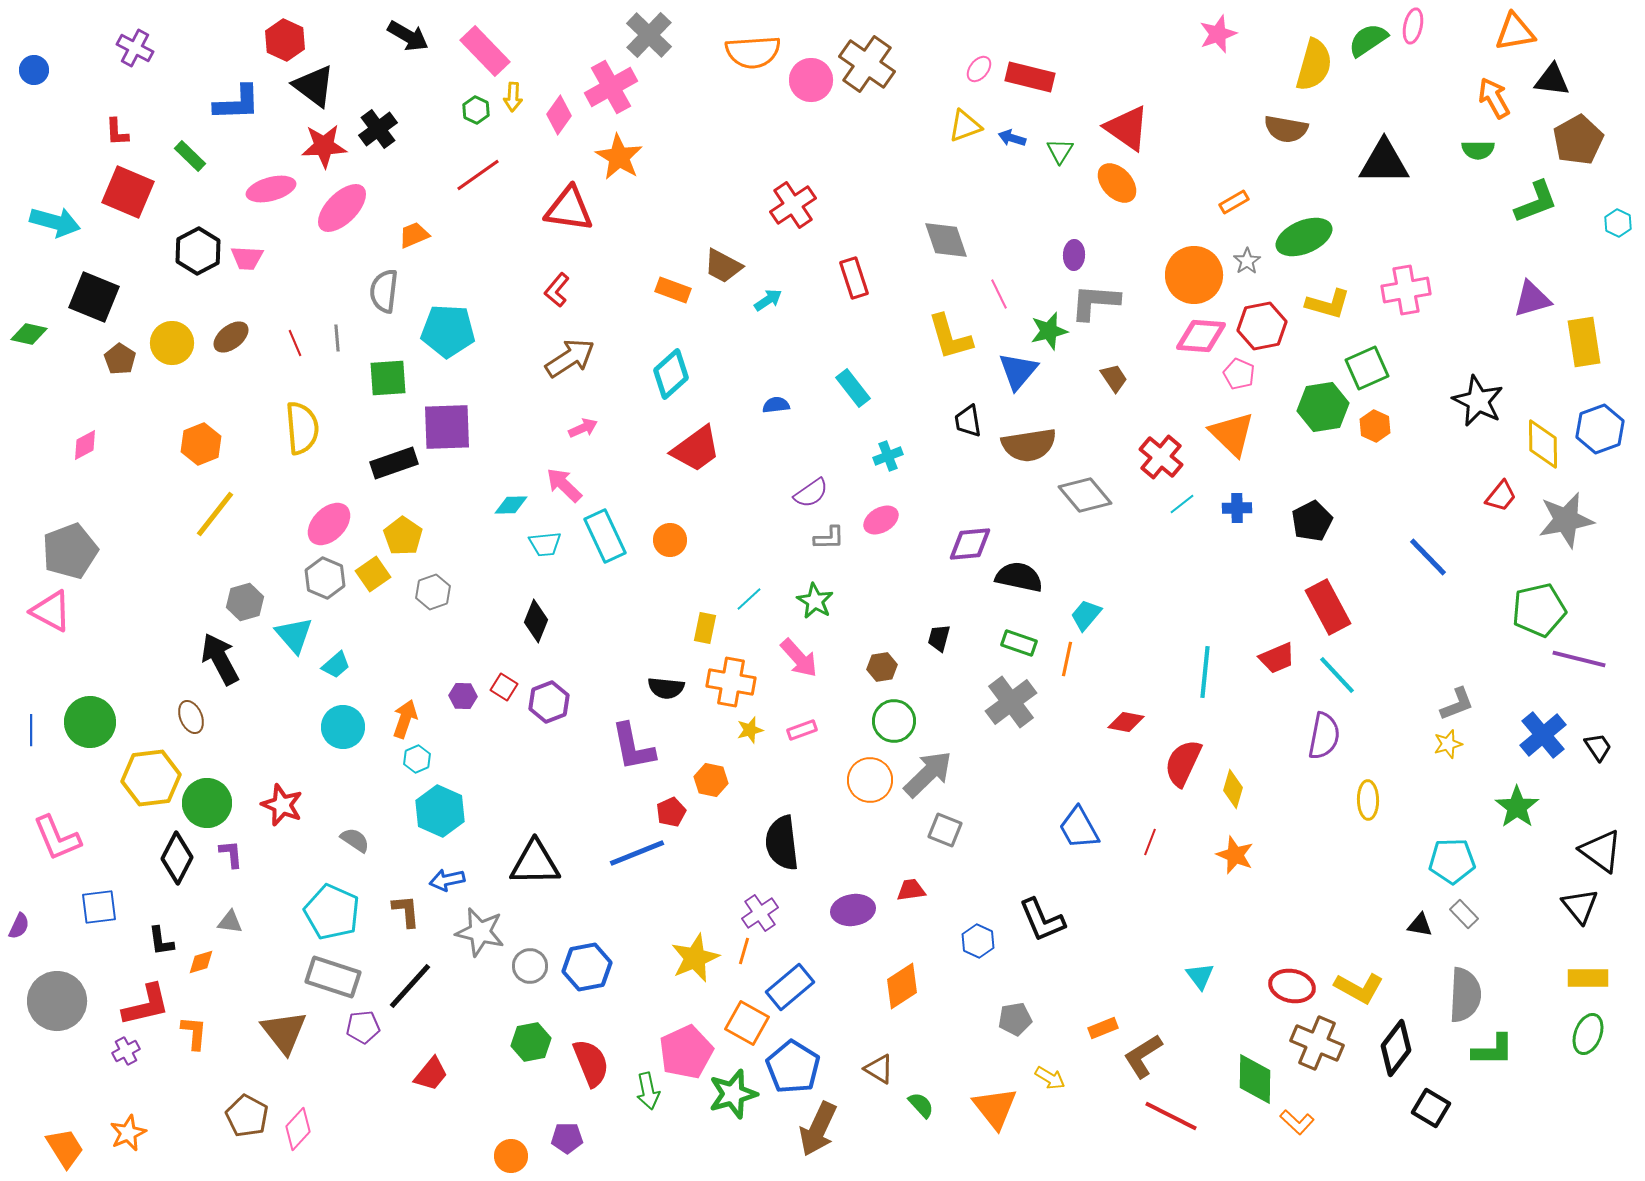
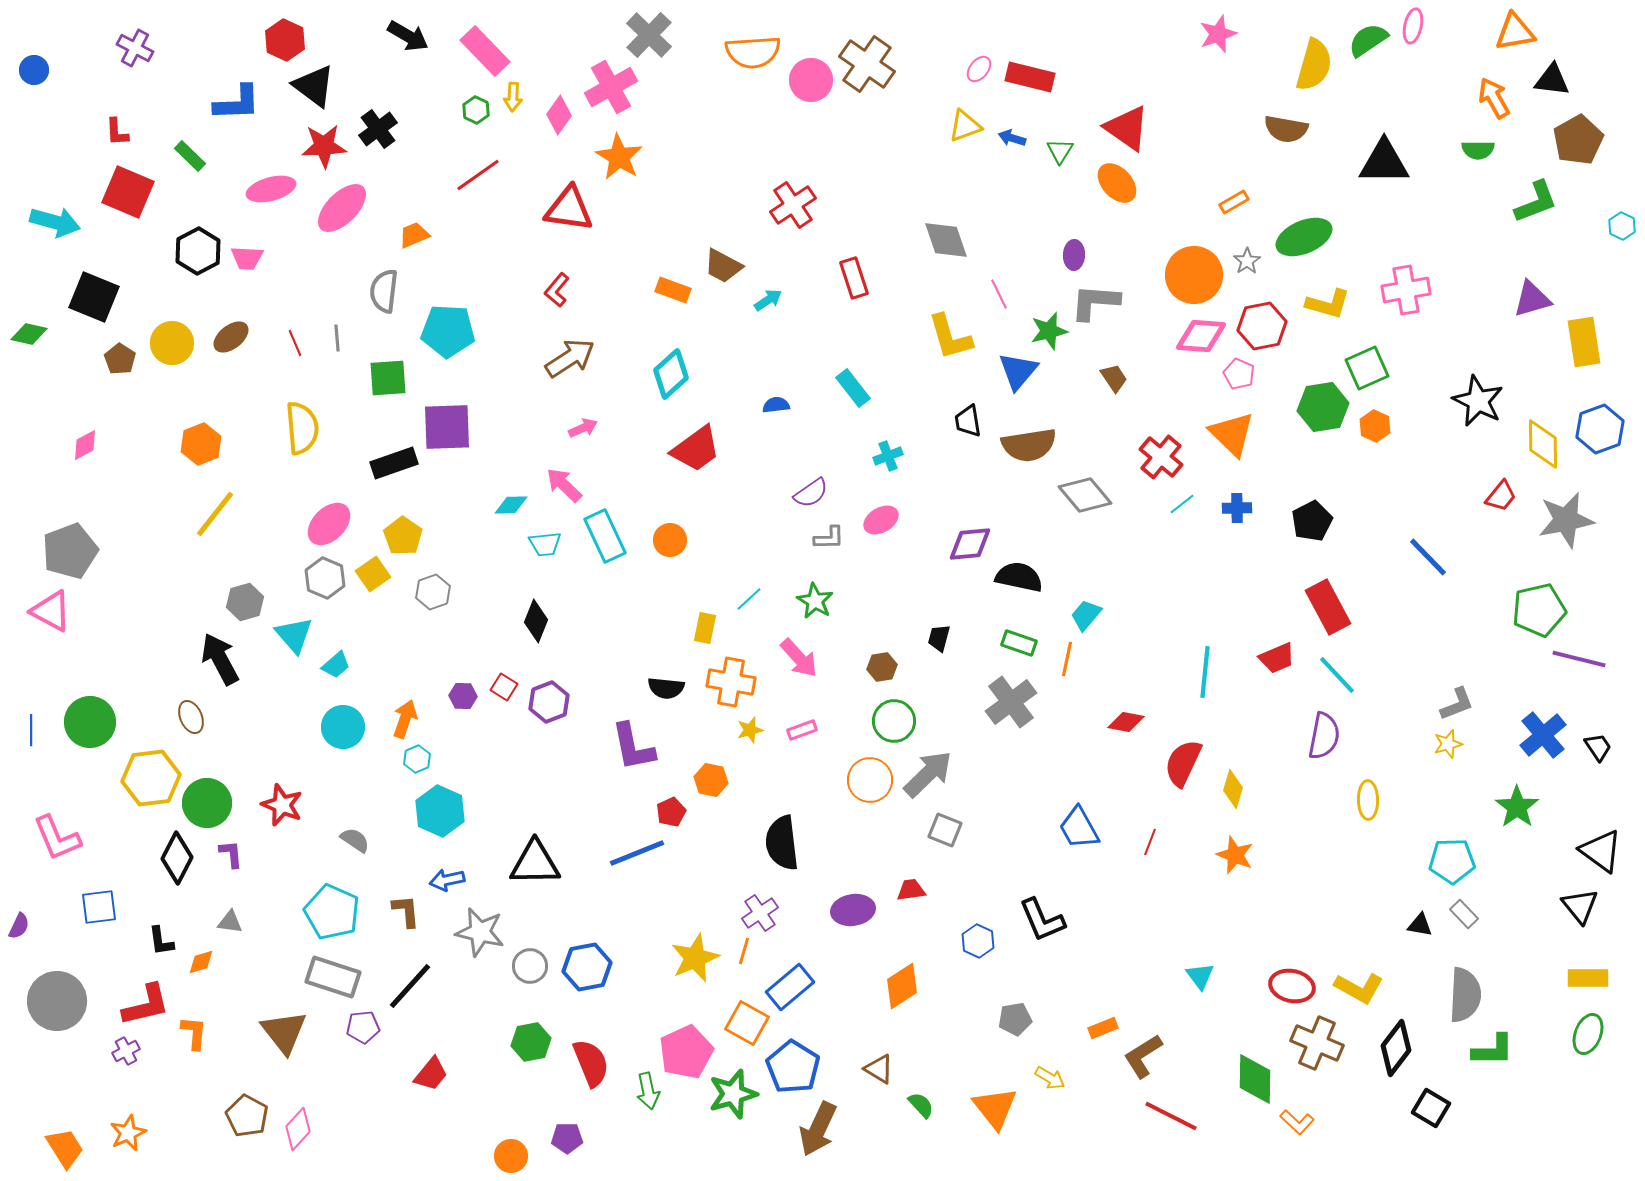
cyan hexagon at (1618, 223): moved 4 px right, 3 px down
